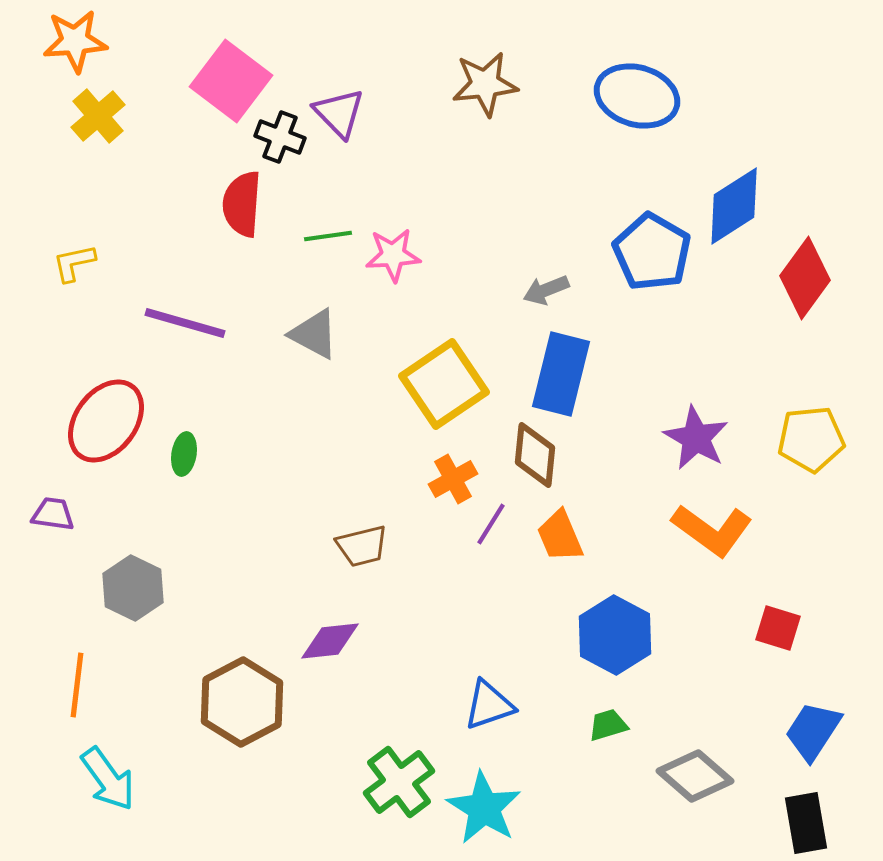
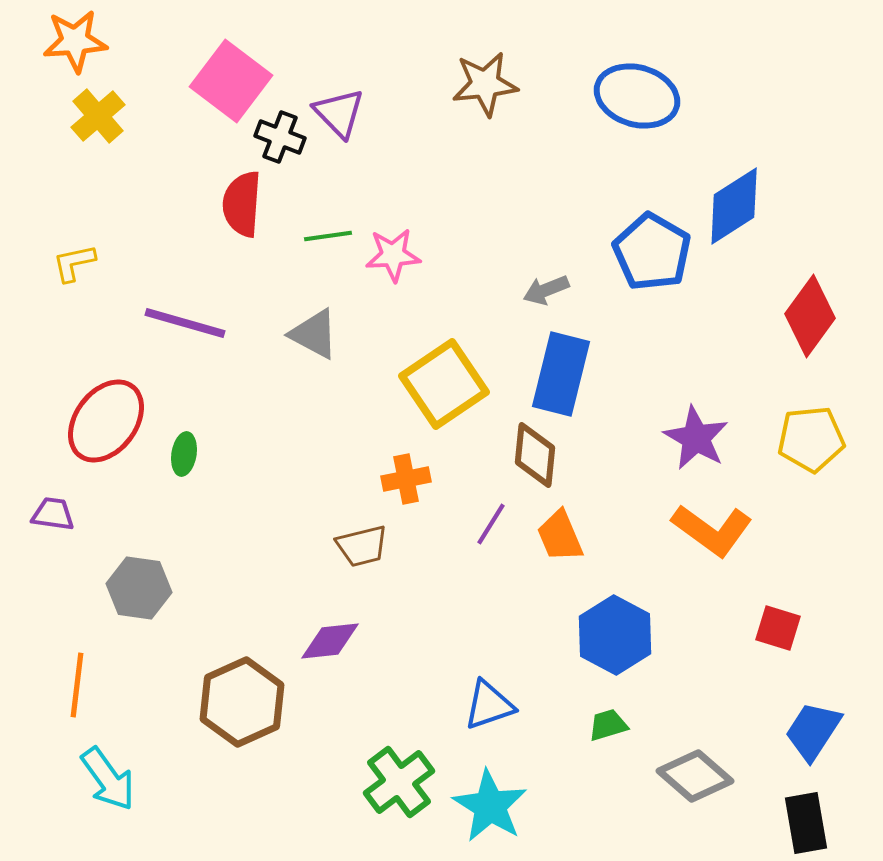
red diamond at (805, 278): moved 5 px right, 38 px down
orange cross at (453, 479): moved 47 px left; rotated 18 degrees clockwise
gray hexagon at (133, 588): moved 6 px right; rotated 18 degrees counterclockwise
brown hexagon at (242, 702): rotated 4 degrees clockwise
cyan star at (484, 808): moved 6 px right, 2 px up
